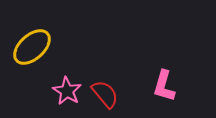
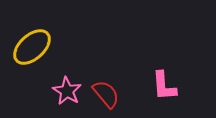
pink L-shape: rotated 20 degrees counterclockwise
red semicircle: moved 1 px right
